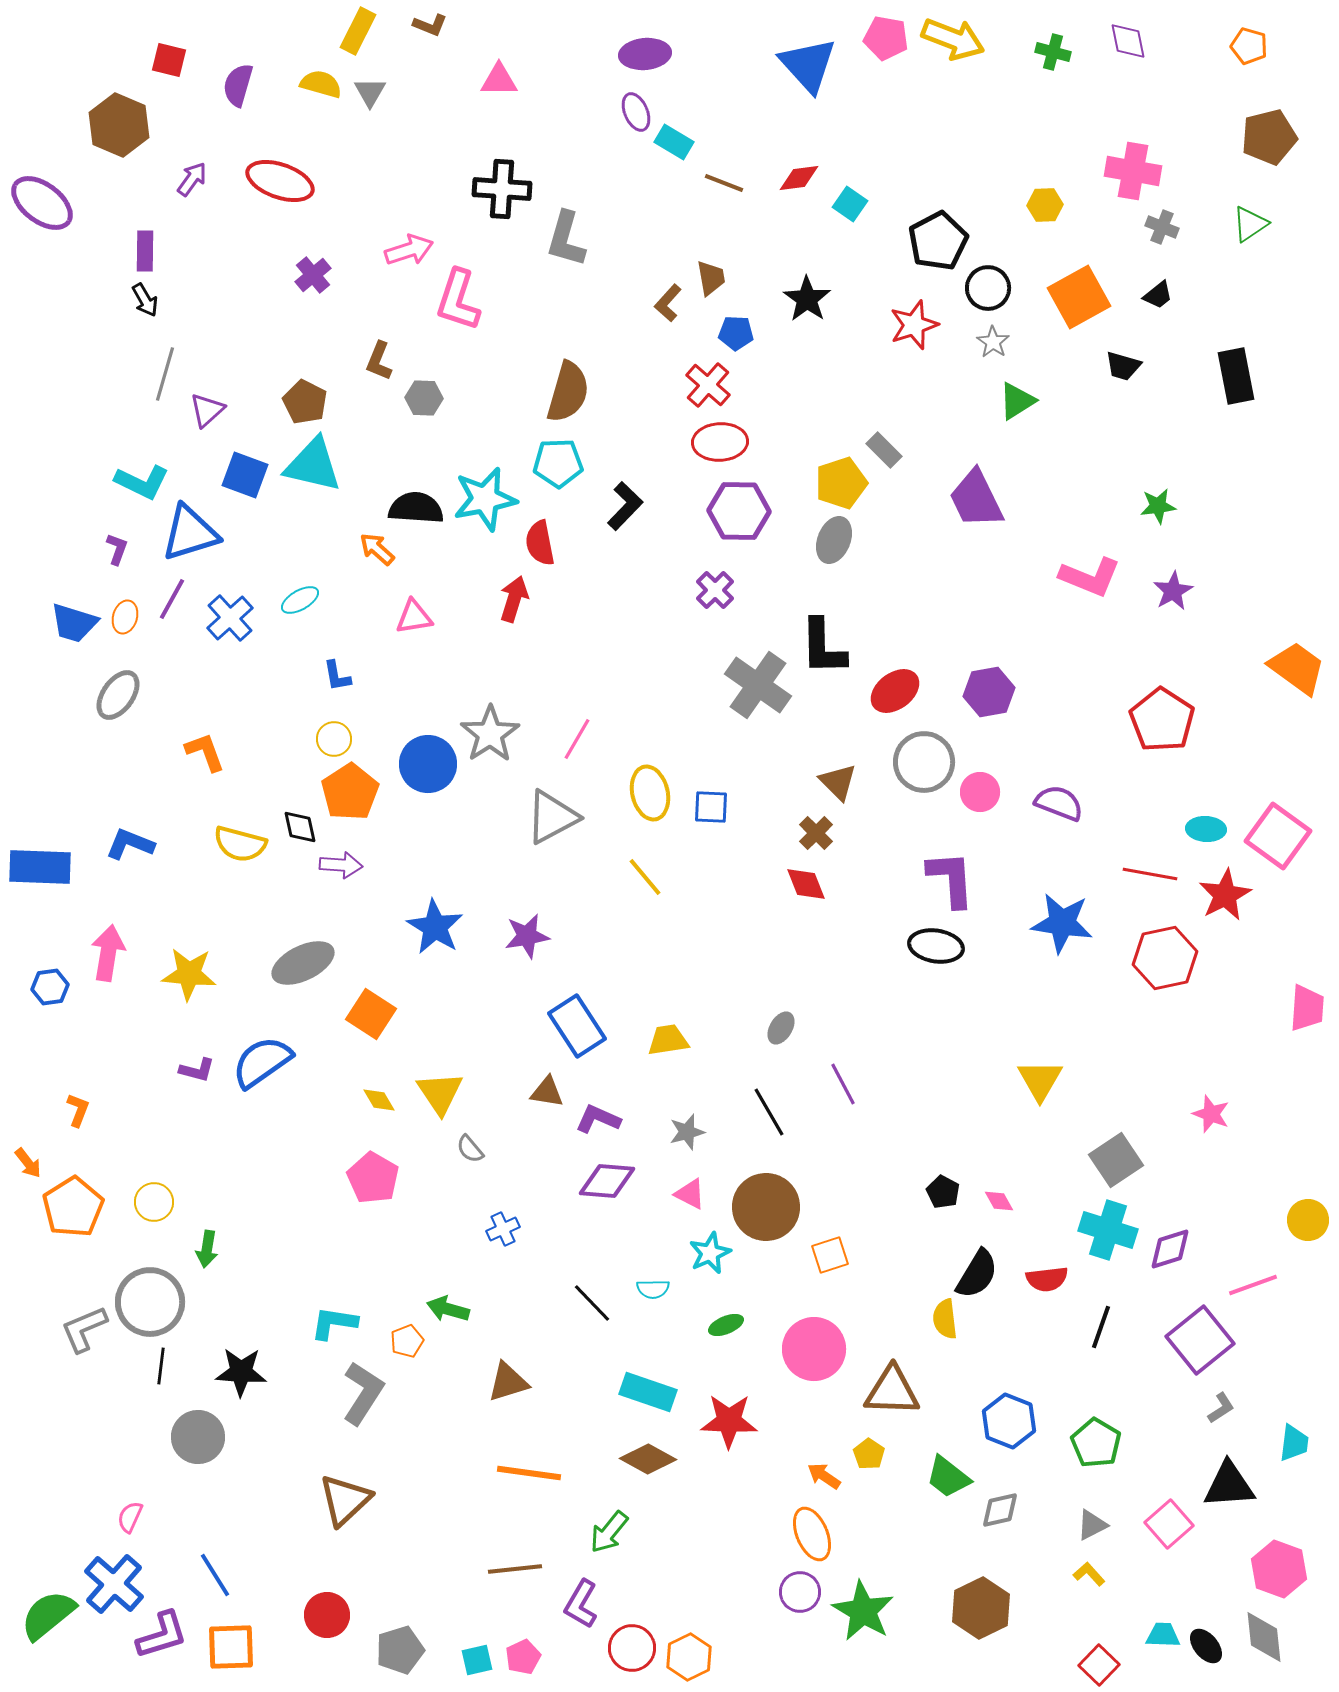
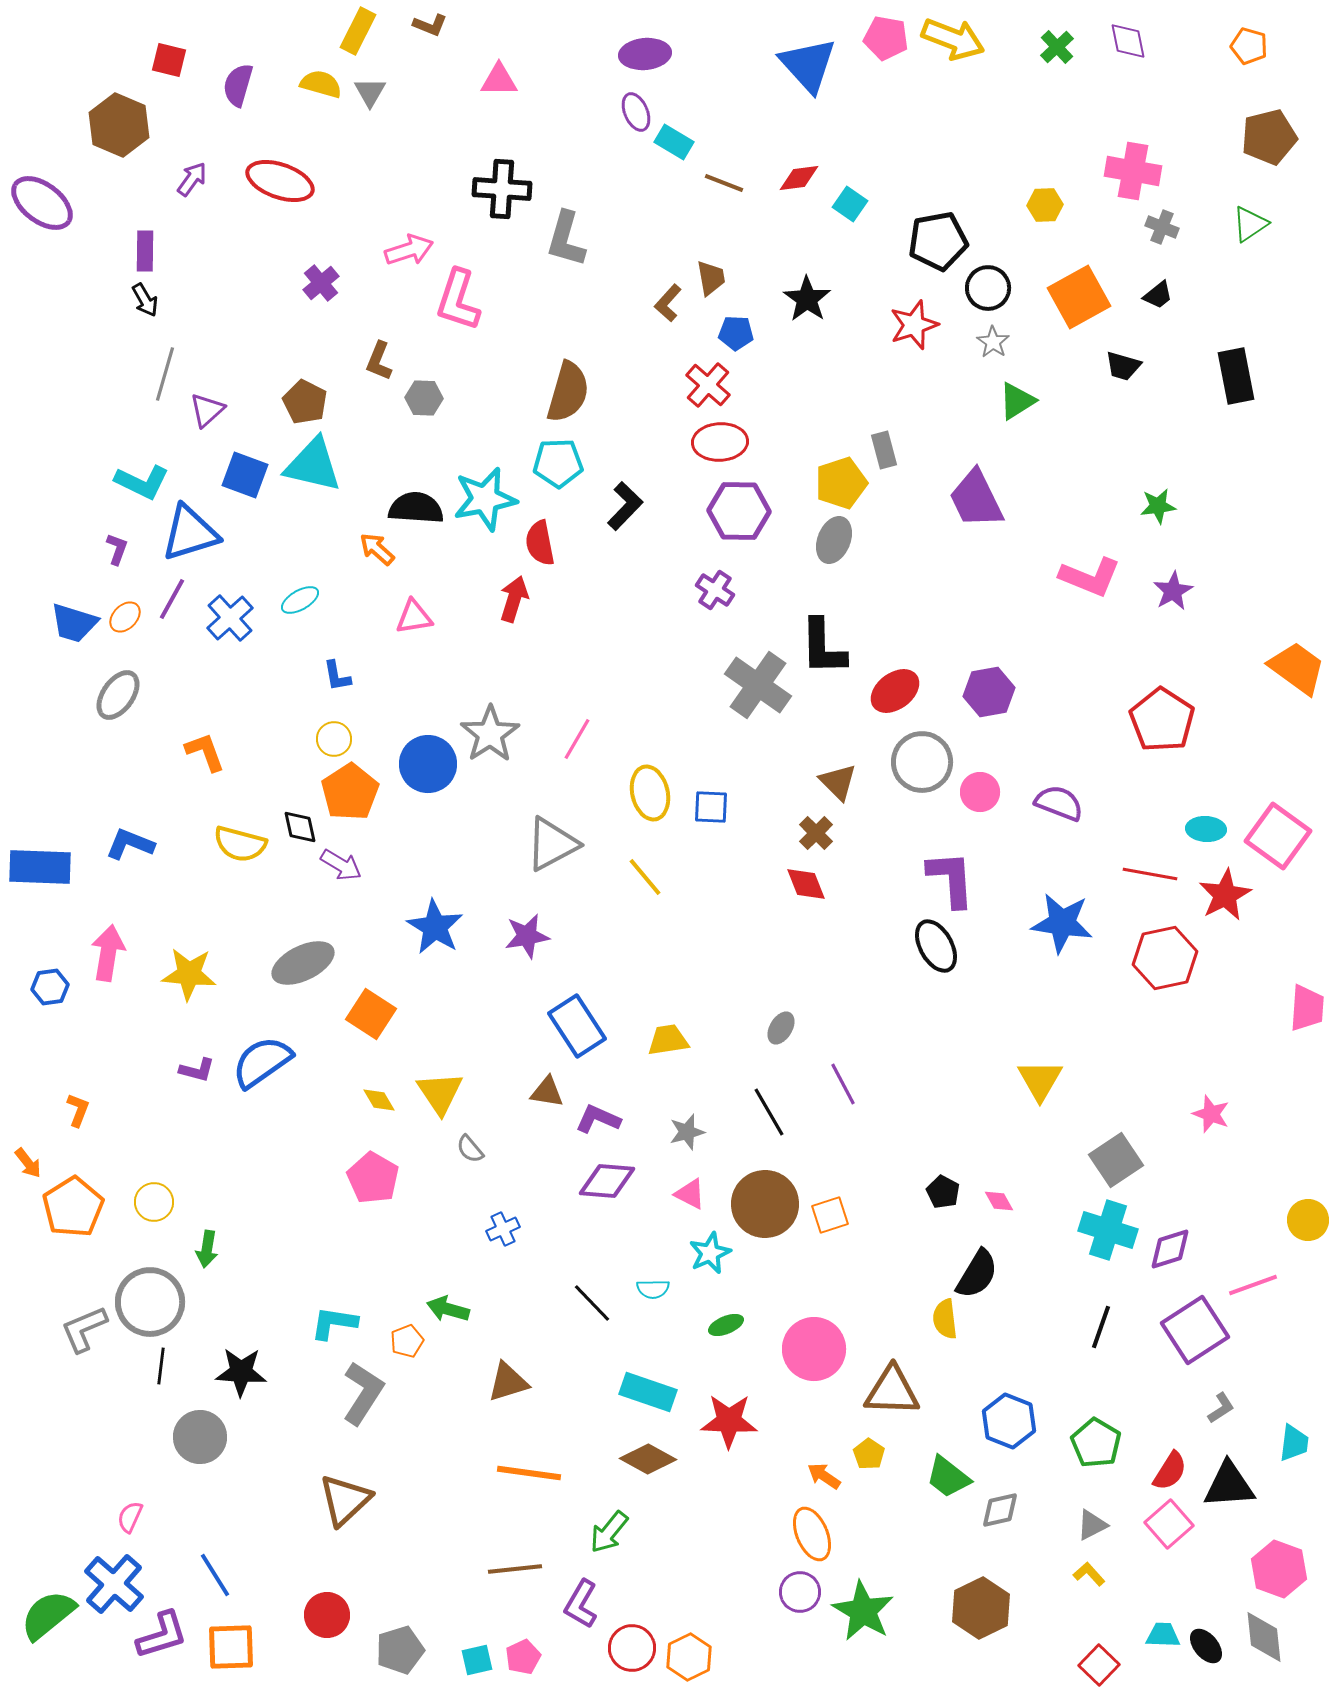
green cross at (1053, 52): moved 4 px right, 5 px up; rotated 32 degrees clockwise
black pentagon at (938, 241): rotated 18 degrees clockwise
purple cross at (313, 275): moved 8 px right, 8 px down
gray rectangle at (884, 450): rotated 30 degrees clockwise
purple cross at (715, 590): rotated 12 degrees counterclockwise
orange ellipse at (125, 617): rotated 28 degrees clockwise
gray circle at (924, 762): moved 2 px left
gray triangle at (552, 817): moved 27 px down
purple arrow at (341, 865): rotated 27 degrees clockwise
black ellipse at (936, 946): rotated 52 degrees clockwise
brown circle at (766, 1207): moved 1 px left, 3 px up
orange square at (830, 1255): moved 40 px up
red semicircle at (1047, 1279): moved 123 px right, 192 px down; rotated 51 degrees counterclockwise
purple square at (1200, 1340): moved 5 px left, 10 px up; rotated 6 degrees clockwise
gray circle at (198, 1437): moved 2 px right
